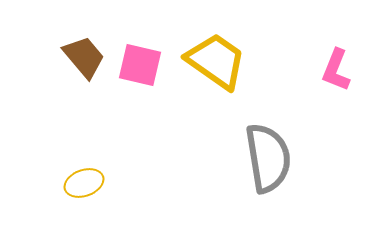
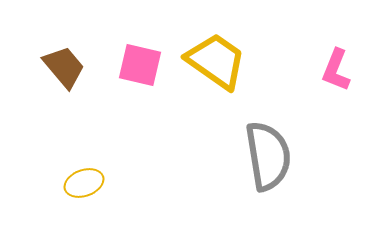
brown trapezoid: moved 20 px left, 10 px down
gray semicircle: moved 2 px up
